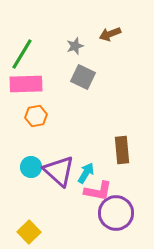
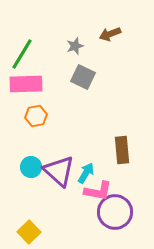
purple circle: moved 1 px left, 1 px up
